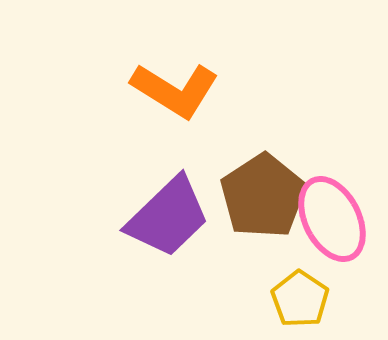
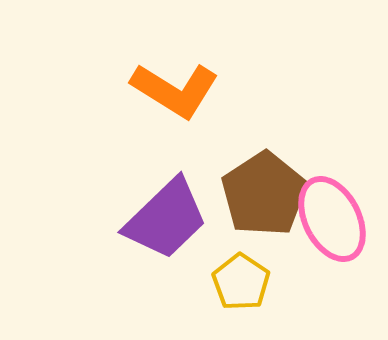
brown pentagon: moved 1 px right, 2 px up
purple trapezoid: moved 2 px left, 2 px down
yellow pentagon: moved 59 px left, 17 px up
